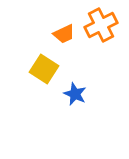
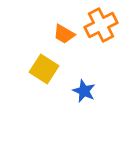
orange trapezoid: rotated 55 degrees clockwise
blue star: moved 9 px right, 3 px up
